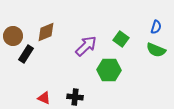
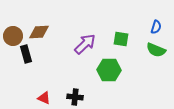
brown diamond: moved 7 px left; rotated 20 degrees clockwise
green square: rotated 28 degrees counterclockwise
purple arrow: moved 1 px left, 2 px up
black rectangle: rotated 48 degrees counterclockwise
